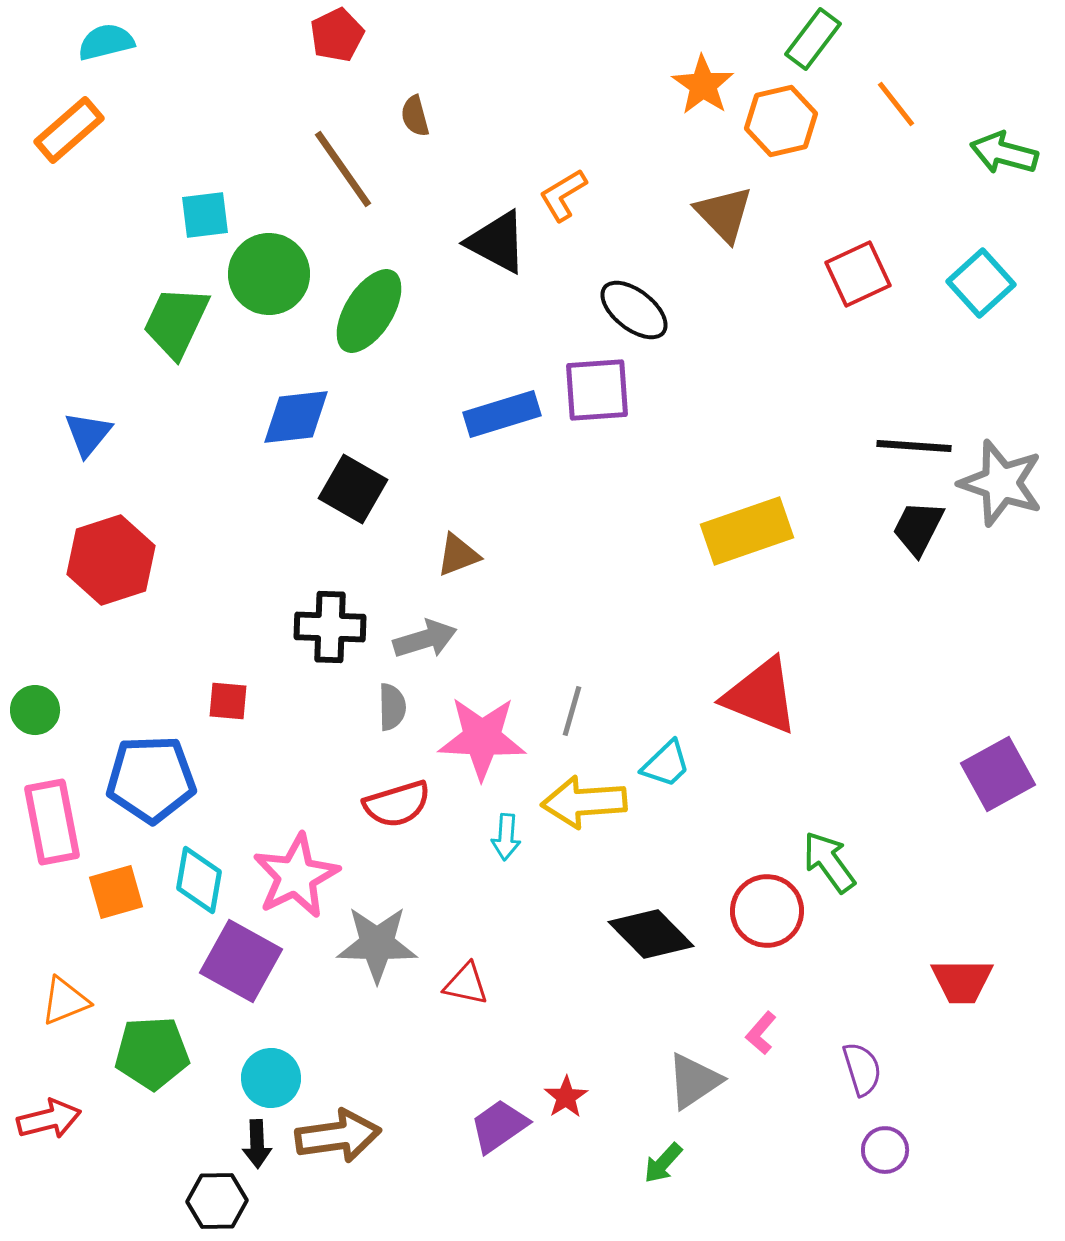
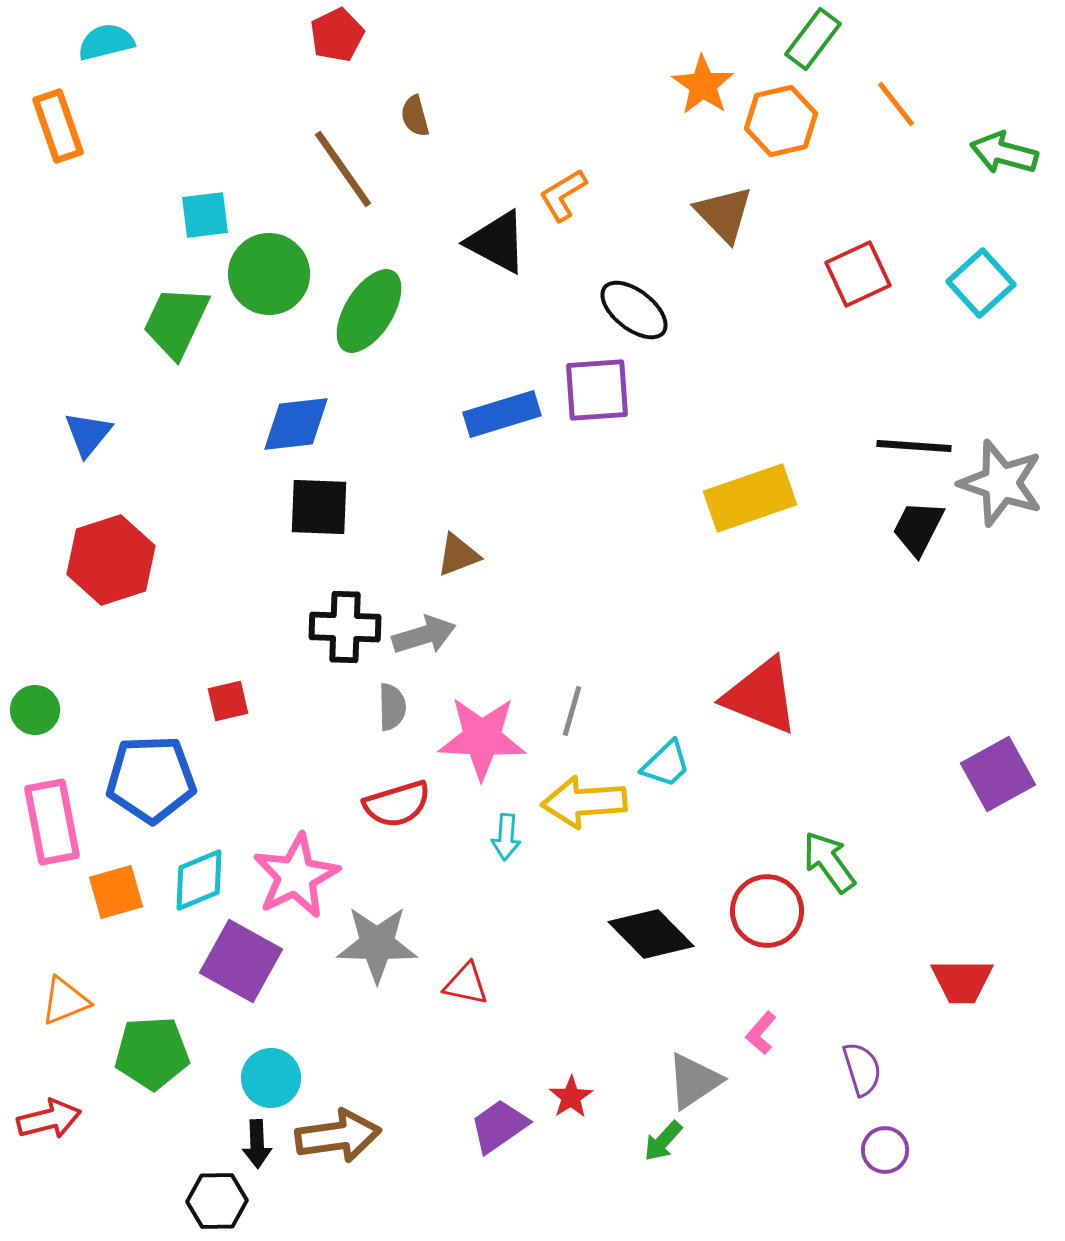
orange rectangle at (69, 130): moved 11 px left, 4 px up; rotated 68 degrees counterclockwise
blue diamond at (296, 417): moved 7 px down
black square at (353, 489): moved 34 px left, 18 px down; rotated 28 degrees counterclockwise
yellow rectangle at (747, 531): moved 3 px right, 33 px up
black cross at (330, 627): moved 15 px right
gray arrow at (425, 639): moved 1 px left, 4 px up
red square at (228, 701): rotated 18 degrees counterclockwise
cyan diamond at (199, 880): rotated 58 degrees clockwise
red star at (566, 1097): moved 5 px right
green arrow at (663, 1163): moved 22 px up
